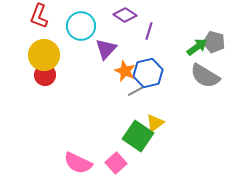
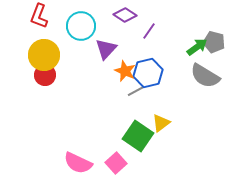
purple line: rotated 18 degrees clockwise
yellow triangle: moved 6 px right
